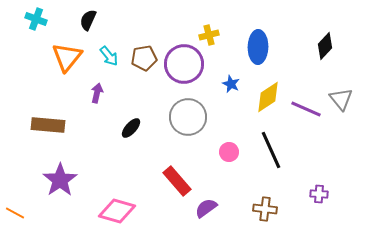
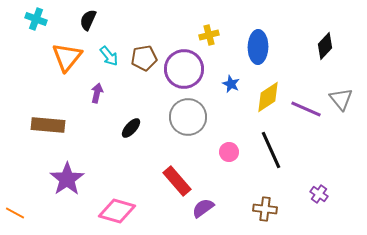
purple circle: moved 5 px down
purple star: moved 7 px right, 1 px up
purple cross: rotated 30 degrees clockwise
purple semicircle: moved 3 px left
